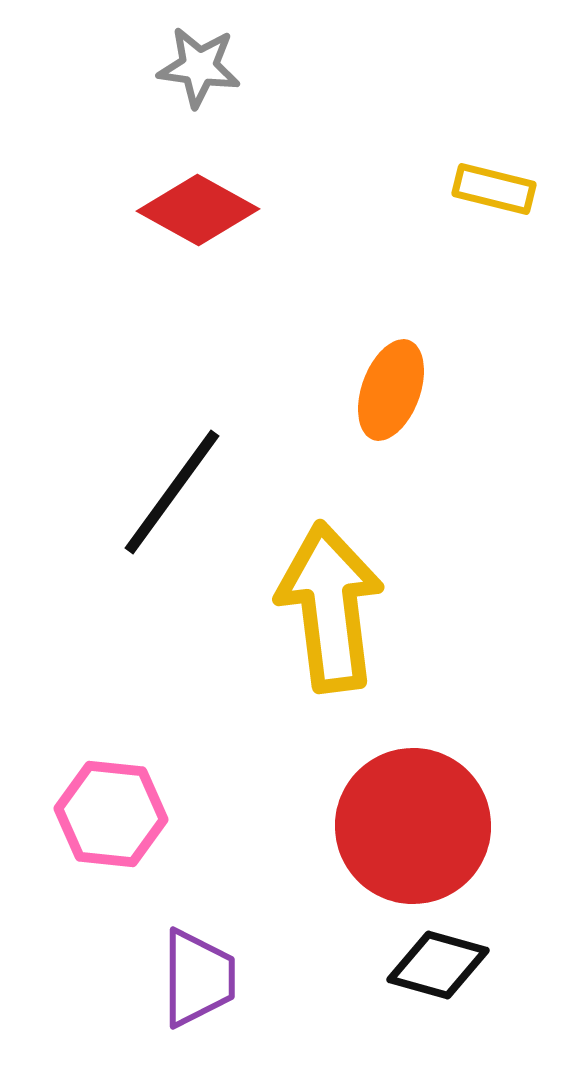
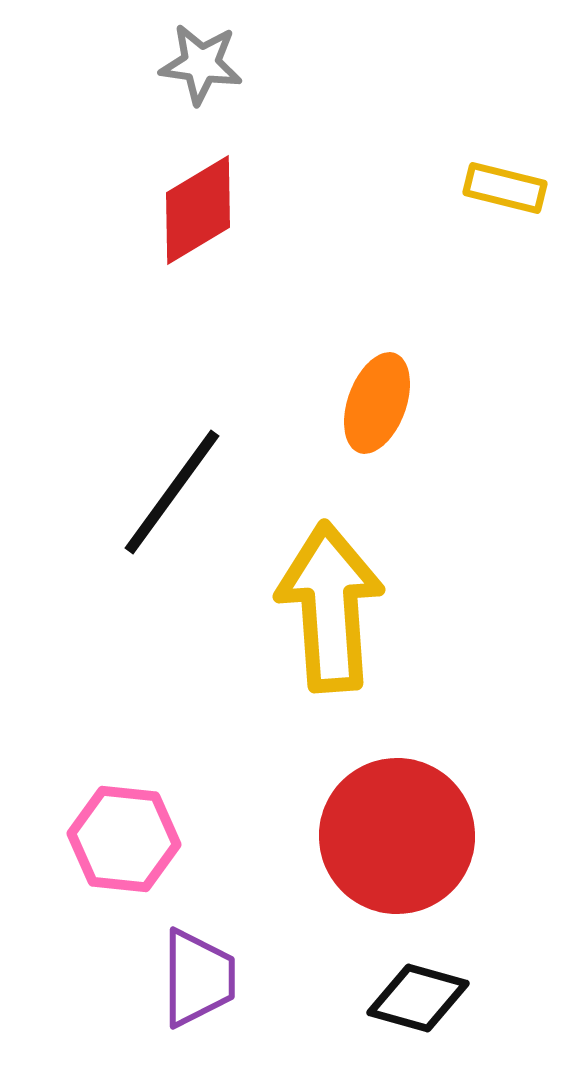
gray star: moved 2 px right, 3 px up
yellow rectangle: moved 11 px right, 1 px up
red diamond: rotated 60 degrees counterclockwise
orange ellipse: moved 14 px left, 13 px down
yellow arrow: rotated 3 degrees clockwise
pink hexagon: moved 13 px right, 25 px down
red circle: moved 16 px left, 10 px down
black diamond: moved 20 px left, 33 px down
